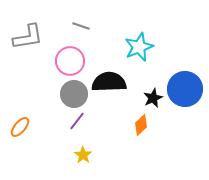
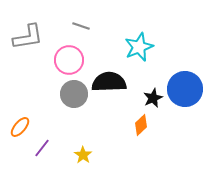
pink circle: moved 1 px left, 1 px up
purple line: moved 35 px left, 27 px down
